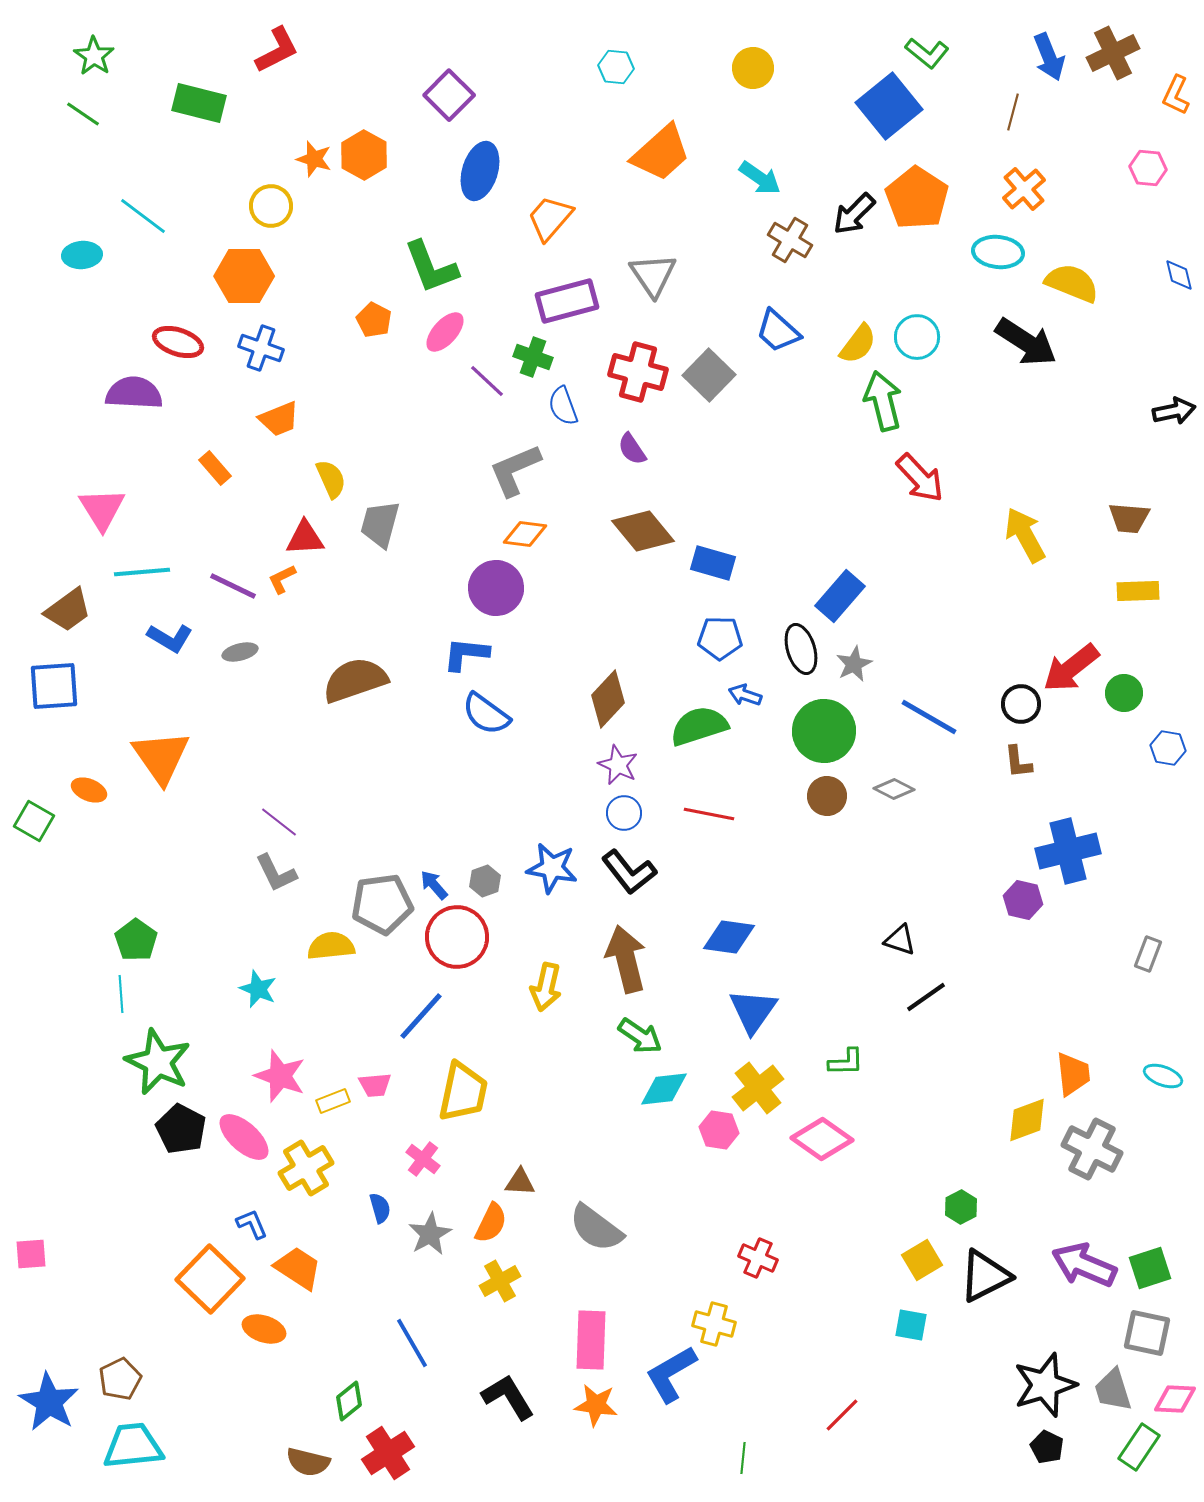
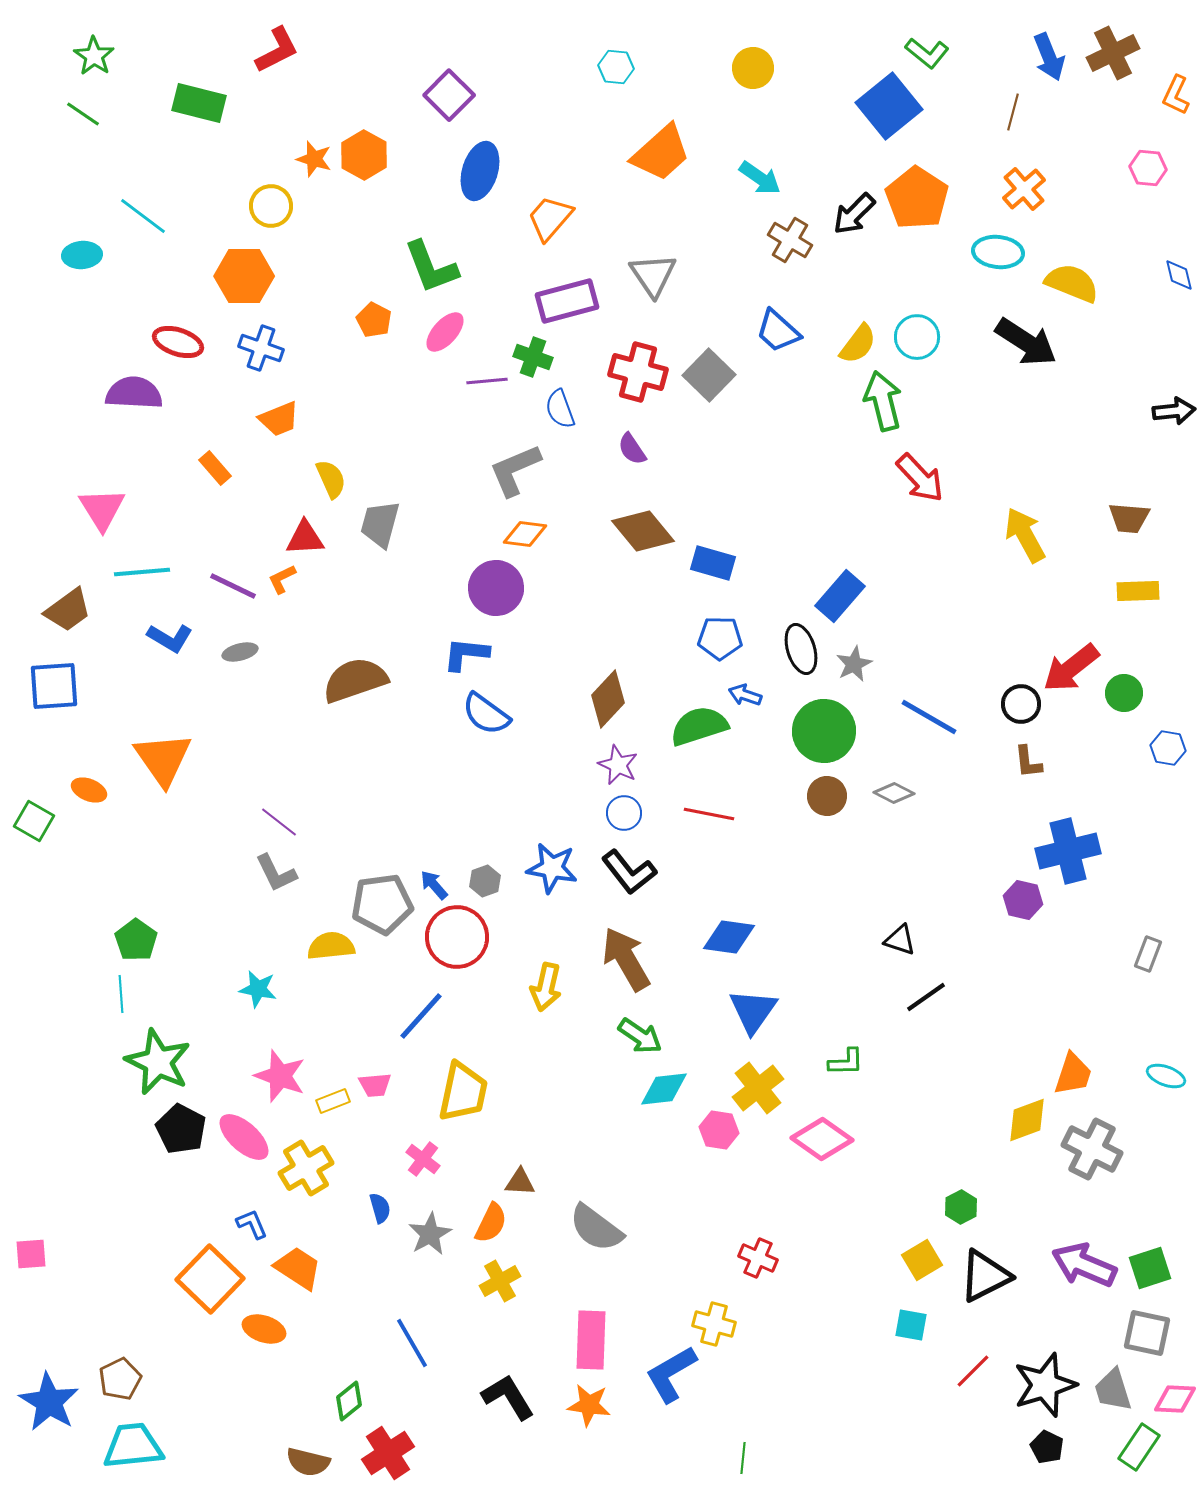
purple line at (487, 381): rotated 48 degrees counterclockwise
blue semicircle at (563, 406): moved 3 px left, 3 px down
black arrow at (1174, 411): rotated 6 degrees clockwise
orange triangle at (161, 757): moved 2 px right, 2 px down
brown L-shape at (1018, 762): moved 10 px right
gray diamond at (894, 789): moved 4 px down
brown arrow at (626, 959): rotated 16 degrees counterclockwise
cyan star at (258, 989): rotated 12 degrees counterclockwise
orange trapezoid at (1073, 1074): rotated 24 degrees clockwise
cyan ellipse at (1163, 1076): moved 3 px right
orange star at (596, 1405): moved 7 px left
red line at (842, 1415): moved 131 px right, 44 px up
